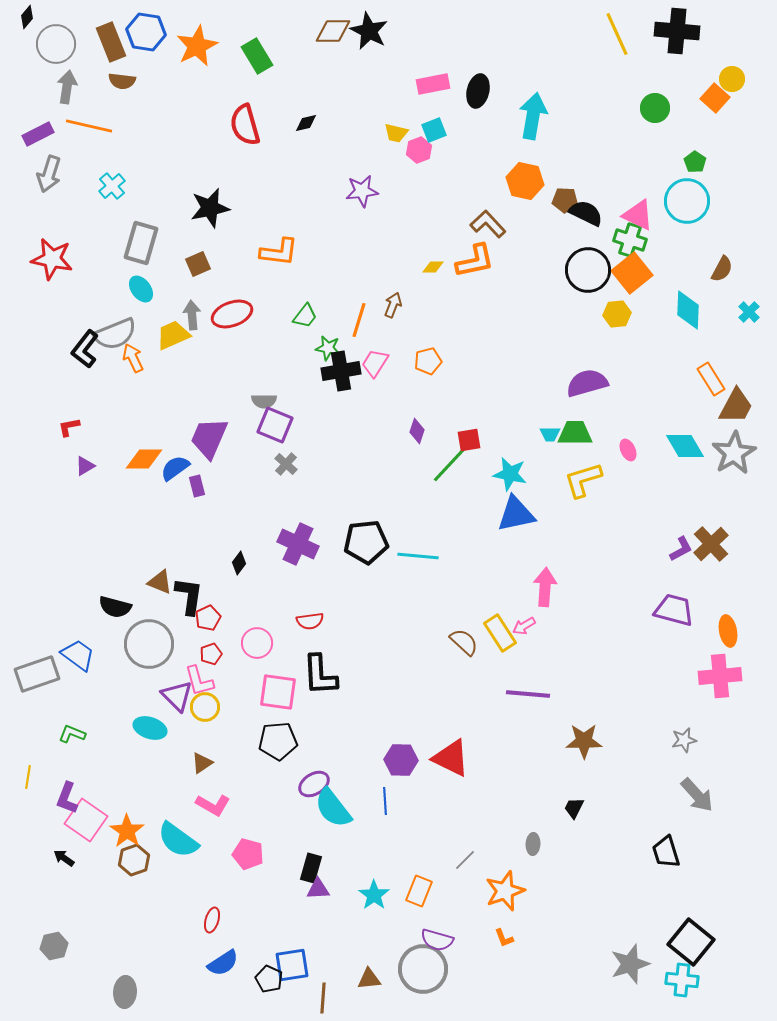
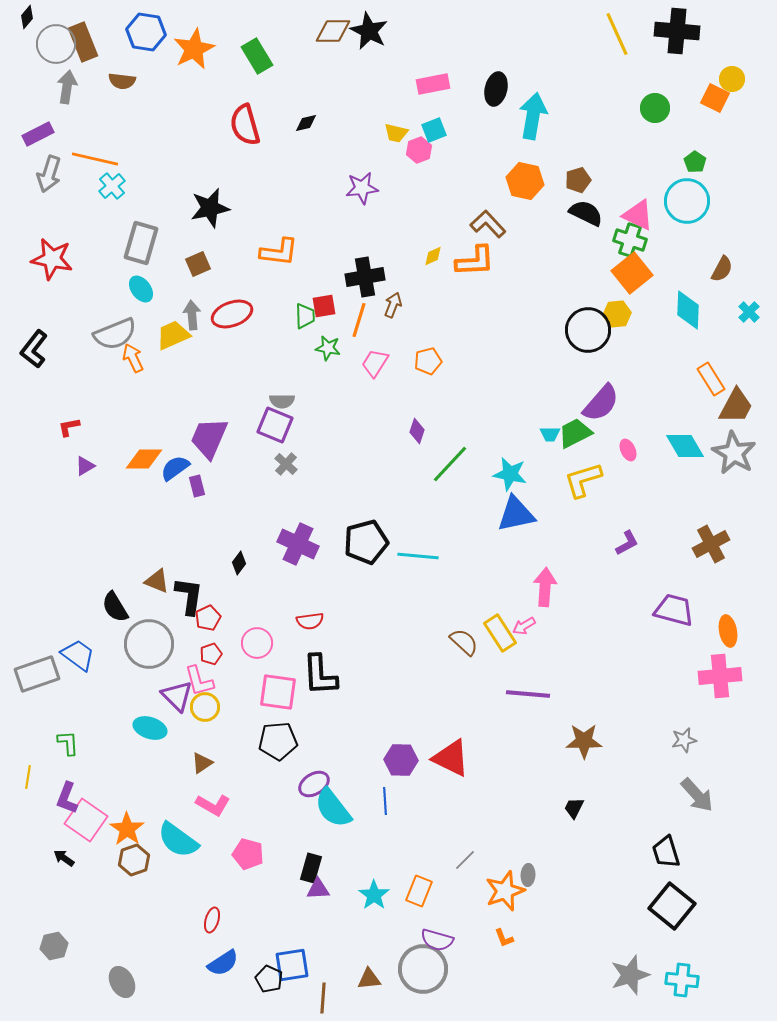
brown rectangle at (111, 42): moved 28 px left
orange star at (197, 46): moved 3 px left, 3 px down
black ellipse at (478, 91): moved 18 px right, 2 px up
orange square at (715, 98): rotated 16 degrees counterclockwise
orange line at (89, 126): moved 6 px right, 33 px down
purple star at (362, 191): moved 3 px up
brown pentagon at (565, 200): moved 13 px right, 20 px up; rotated 20 degrees counterclockwise
orange L-shape at (475, 261): rotated 9 degrees clockwise
yellow diamond at (433, 267): moved 11 px up; rotated 25 degrees counterclockwise
black circle at (588, 270): moved 60 px down
green trapezoid at (305, 316): rotated 40 degrees counterclockwise
black L-shape at (85, 349): moved 51 px left
black cross at (341, 371): moved 24 px right, 94 px up
purple semicircle at (587, 383): moved 14 px right, 20 px down; rotated 147 degrees clockwise
gray semicircle at (264, 401): moved 18 px right
green trapezoid at (575, 433): rotated 27 degrees counterclockwise
red square at (469, 440): moved 145 px left, 134 px up
gray star at (734, 453): rotated 12 degrees counterclockwise
black pentagon at (366, 542): rotated 9 degrees counterclockwise
brown cross at (711, 544): rotated 15 degrees clockwise
purple L-shape at (681, 549): moved 54 px left, 6 px up
brown triangle at (160, 582): moved 3 px left, 1 px up
black semicircle at (115, 607): rotated 44 degrees clockwise
green L-shape at (72, 734): moved 4 px left, 9 px down; rotated 64 degrees clockwise
orange star at (127, 831): moved 2 px up
gray ellipse at (533, 844): moved 5 px left, 31 px down
black square at (691, 942): moved 19 px left, 36 px up
gray star at (630, 964): moved 11 px down
gray ellipse at (125, 992): moved 3 px left, 10 px up; rotated 32 degrees counterclockwise
